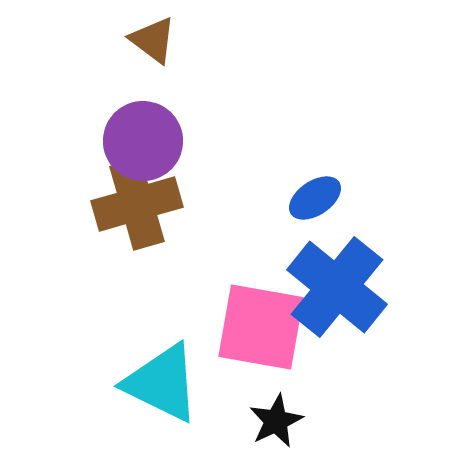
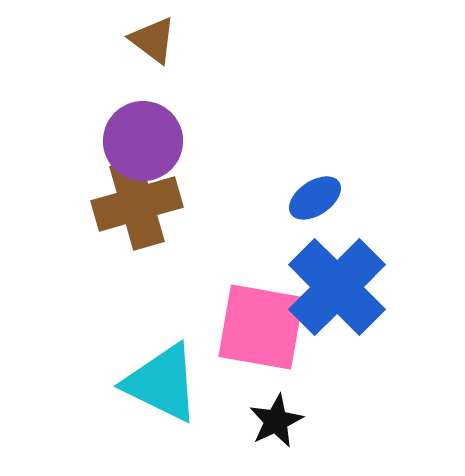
blue cross: rotated 6 degrees clockwise
